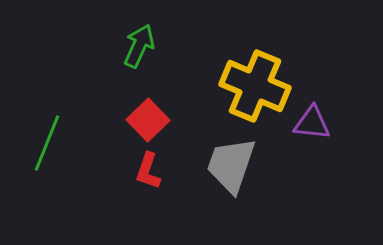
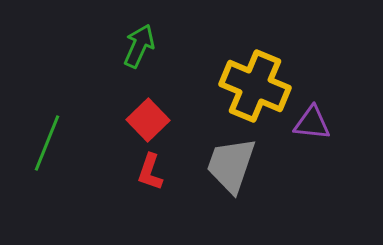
red L-shape: moved 2 px right, 1 px down
